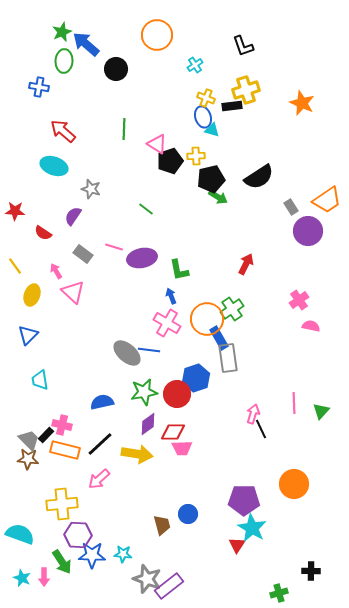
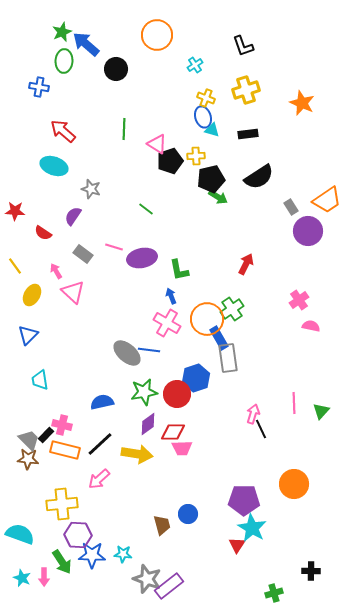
black rectangle at (232, 106): moved 16 px right, 28 px down
yellow ellipse at (32, 295): rotated 10 degrees clockwise
green cross at (279, 593): moved 5 px left
